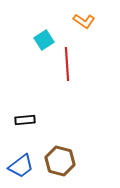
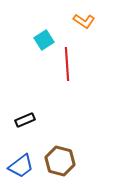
black rectangle: rotated 18 degrees counterclockwise
